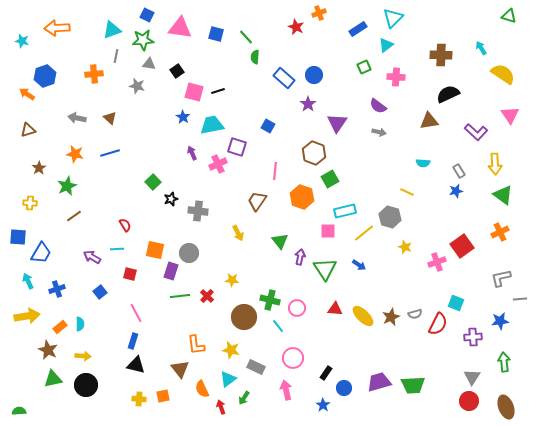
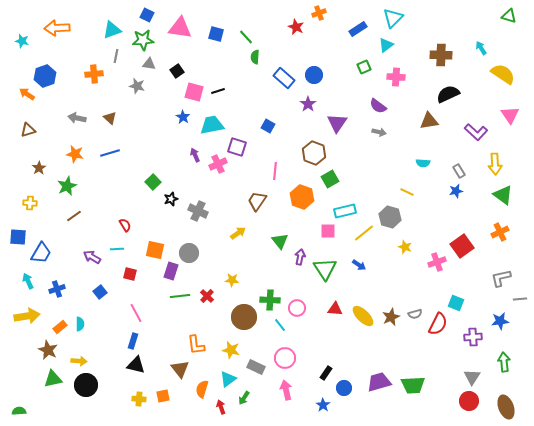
purple arrow at (192, 153): moved 3 px right, 2 px down
gray cross at (198, 211): rotated 18 degrees clockwise
yellow arrow at (238, 233): rotated 98 degrees counterclockwise
green cross at (270, 300): rotated 12 degrees counterclockwise
cyan line at (278, 326): moved 2 px right, 1 px up
yellow arrow at (83, 356): moved 4 px left, 5 px down
pink circle at (293, 358): moved 8 px left
orange semicircle at (202, 389): rotated 42 degrees clockwise
